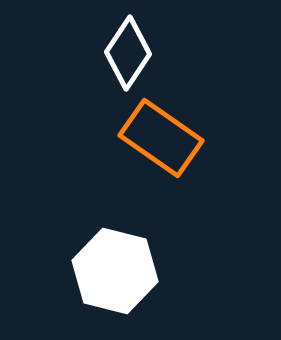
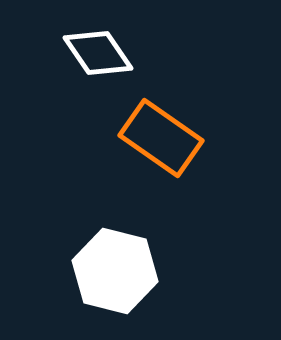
white diamond: moved 30 px left; rotated 68 degrees counterclockwise
